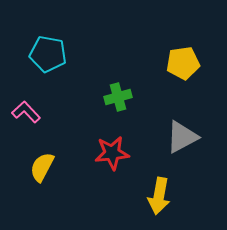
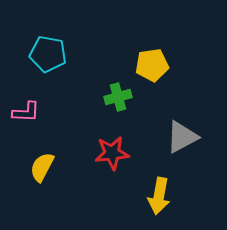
yellow pentagon: moved 31 px left, 2 px down
pink L-shape: rotated 136 degrees clockwise
